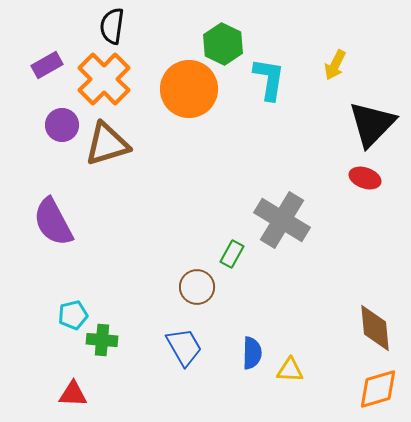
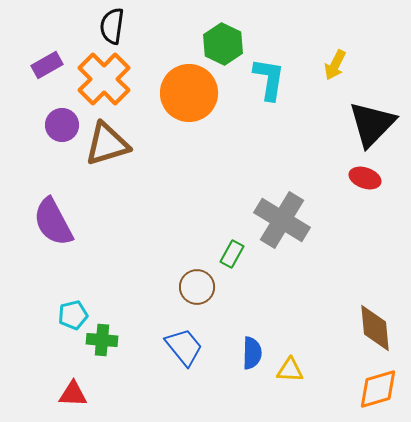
orange circle: moved 4 px down
blue trapezoid: rotated 9 degrees counterclockwise
